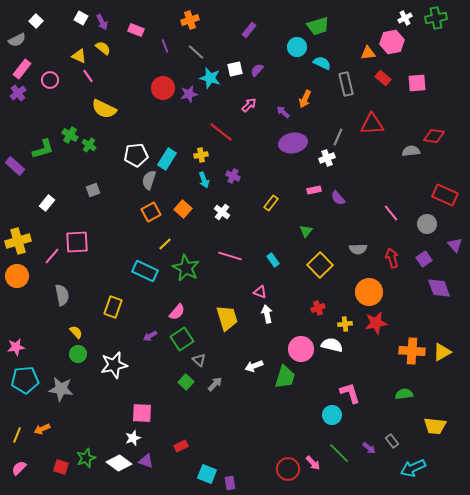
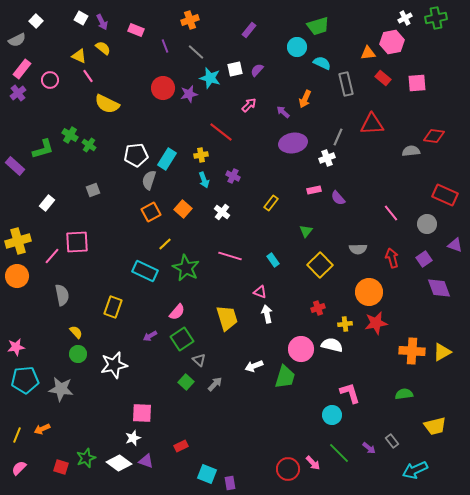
yellow semicircle at (104, 109): moved 3 px right, 5 px up
purple triangle at (455, 245): rotated 28 degrees counterclockwise
yellow trapezoid at (435, 426): rotated 20 degrees counterclockwise
cyan arrow at (413, 468): moved 2 px right, 2 px down
